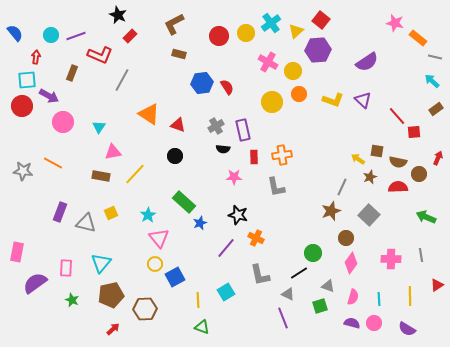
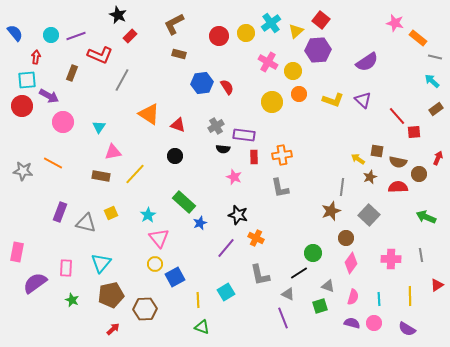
purple rectangle at (243, 130): moved 1 px right, 5 px down; rotated 70 degrees counterclockwise
pink star at (234, 177): rotated 21 degrees clockwise
gray L-shape at (276, 187): moved 4 px right, 1 px down
gray line at (342, 187): rotated 18 degrees counterclockwise
